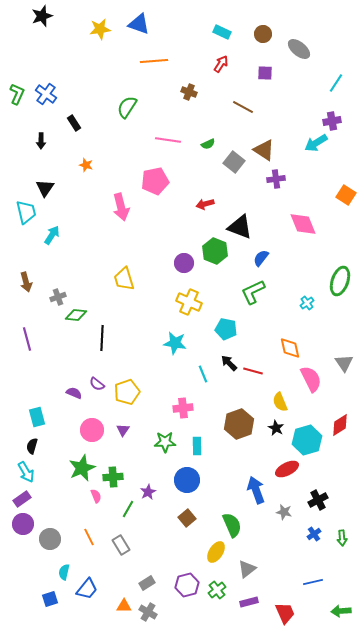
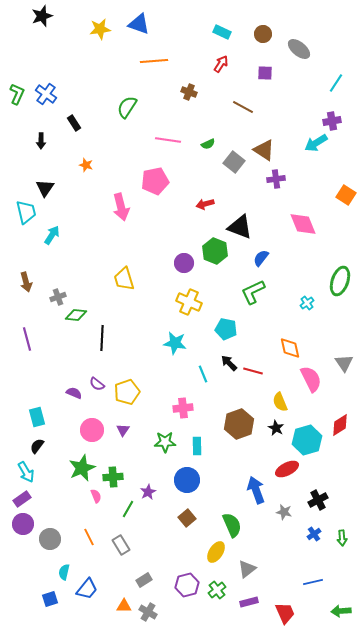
black semicircle at (32, 446): moved 5 px right; rotated 21 degrees clockwise
gray rectangle at (147, 583): moved 3 px left, 3 px up
